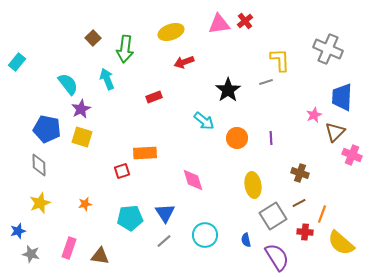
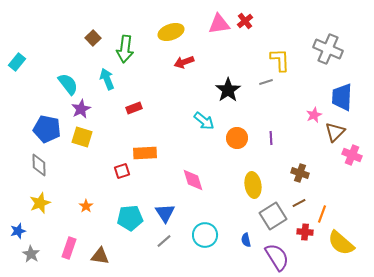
red rectangle at (154, 97): moved 20 px left, 11 px down
orange star at (85, 204): moved 1 px right, 2 px down; rotated 24 degrees counterclockwise
gray star at (31, 254): rotated 18 degrees clockwise
